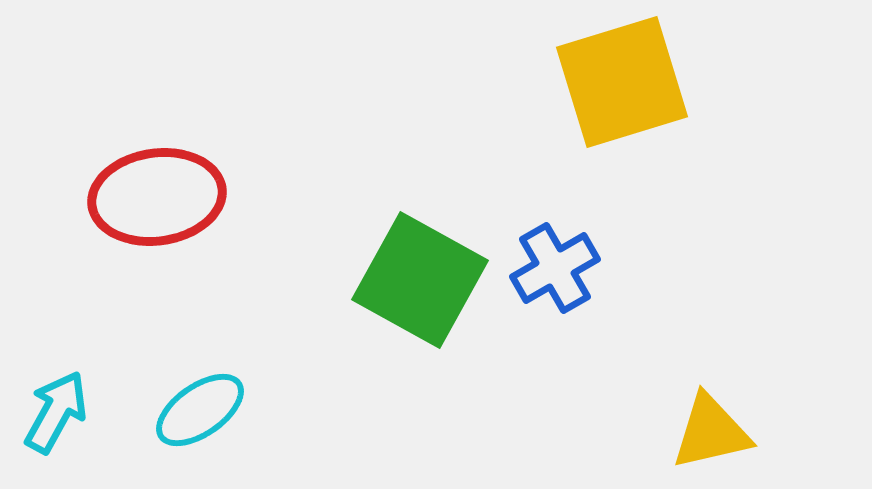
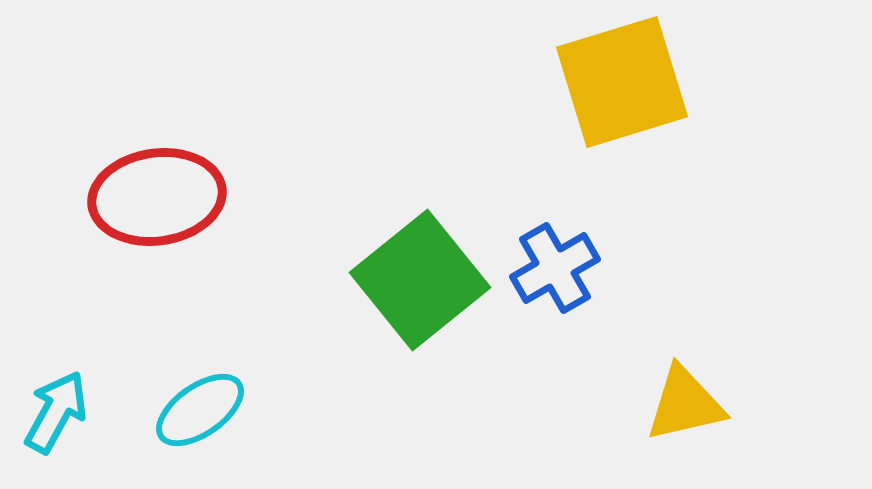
green square: rotated 22 degrees clockwise
yellow triangle: moved 26 px left, 28 px up
